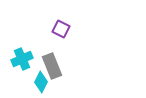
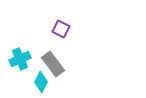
cyan cross: moved 2 px left
gray rectangle: moved 1 px right, 2 px up; rotated 15 degrees counterclockwise
